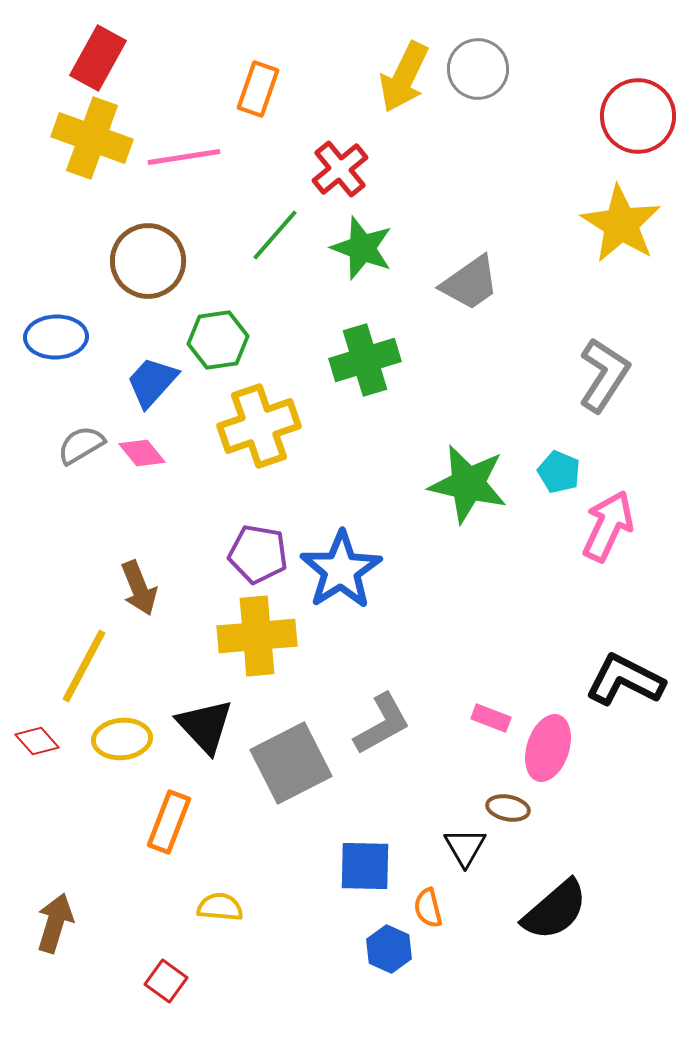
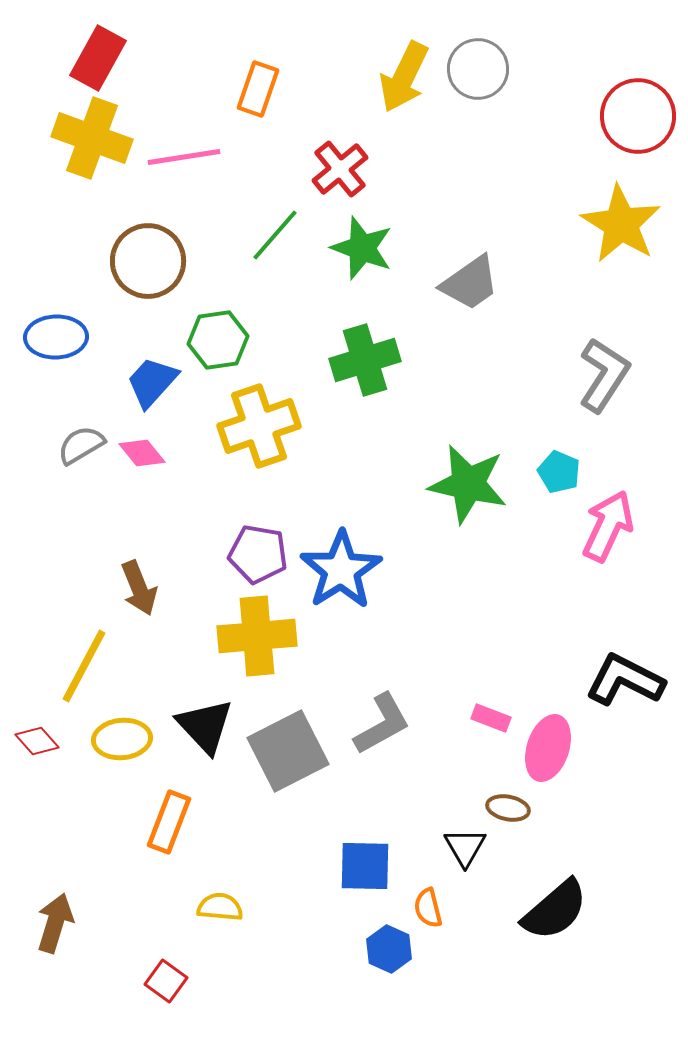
gray square at (291, 763): moved 3 px left, 12 px up
